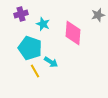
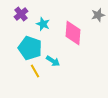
purple cross: rotated 24 degrees counterclockwise
cyan arrow: moved 2 px right, 1 px up
